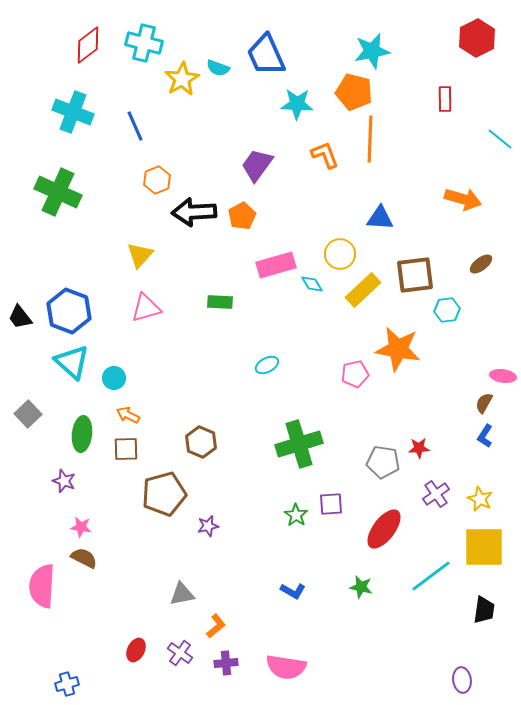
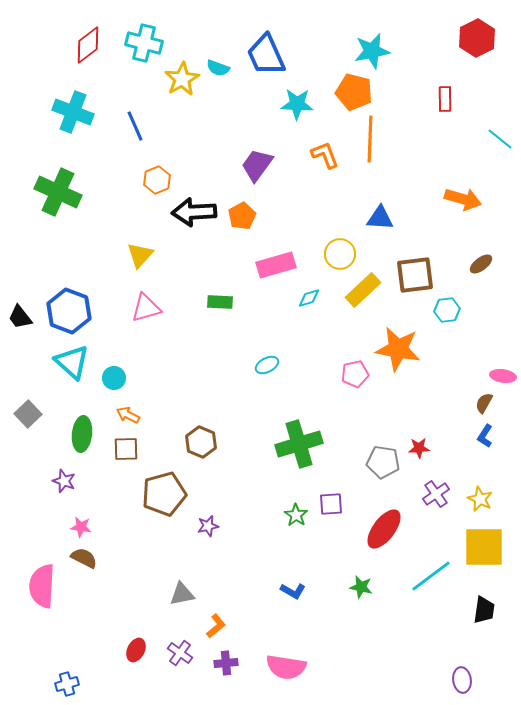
cyan diamond at (312, 284): moved 3 px left, 14 px down; rotated 75 degrees counterclockwise
